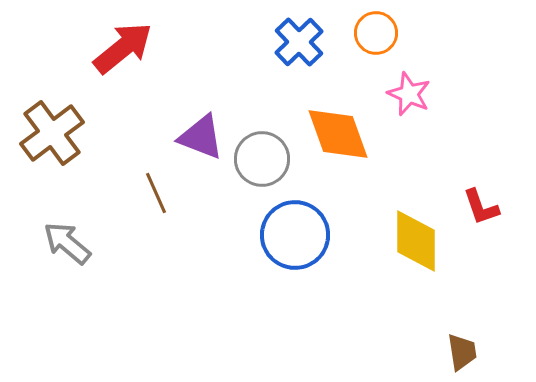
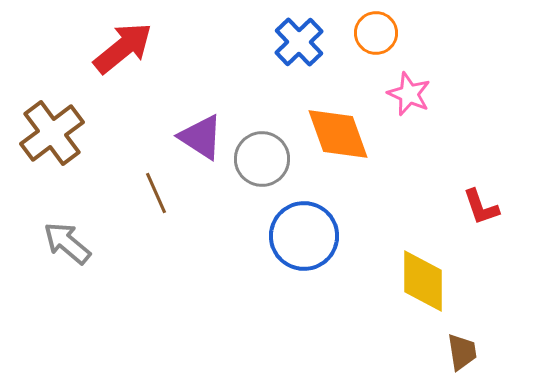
purple triangle: rotated 12 degrees clockwise
blue circle: moved 9 px right, 1 px down
yellow diamond: moved 7 px right, 40 px down
